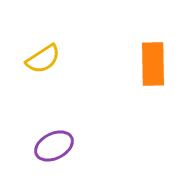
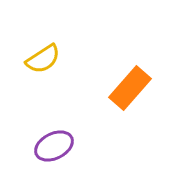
orange rectangle: moved 23 px left, 24 px down; rotated 42 degrees clockwise
